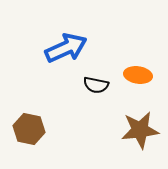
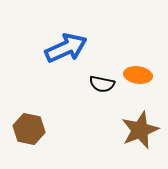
black semicircle: moved 6 px right, 1 px up
brown star: rotated 15 degrees counterclockwise
